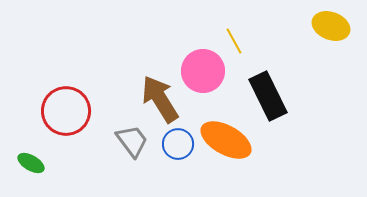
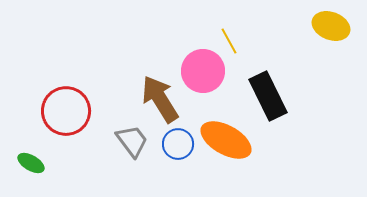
yellow line: moved 5 px left
